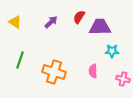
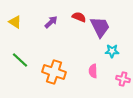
red semicircle: rotated 80 degrees clockwise
purple trapezoid: rotated 65 degrees clockwise
green line: rotated 66 degrees counterclockwise
